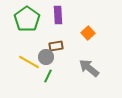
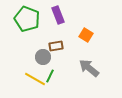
purple rectangle: rotated 18 degrees counterclockwise
green pentagon: rotated 15 degrees counterclockwise
orange square: moved 2 px left, 2 px down; rotated 16 degrees counterclockwise
gray circle: moved 3 px left
yellow line: moved 6 px right, 17 px down
green line: moved 2 px right
